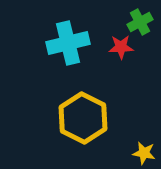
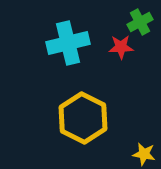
yellow star: moved 1 px down
